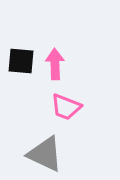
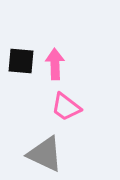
pink trapezoid: rotated 16 degrees clockwise
